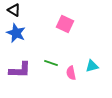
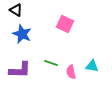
black triangle: moved 2 px right
blue star: moved 6 px right, 1 px down
cyan triangle: rotated 24 degrees clockwise
pink semicircle: moved 1 px up
